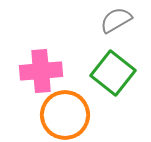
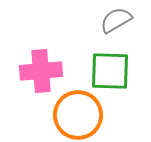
green square: moved 3 px left, 2 px up; rotated 36 degrees counterclockwise
orange circle: moved 13 px right
